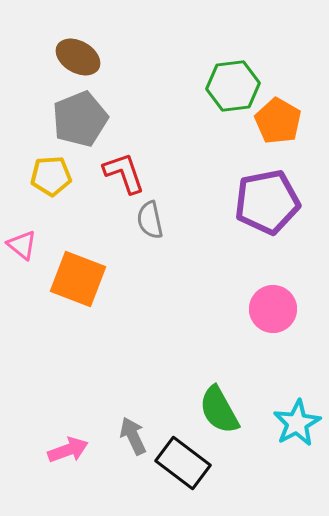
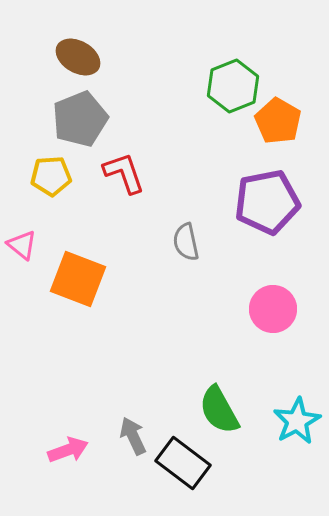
green hexagon: rotated 15 degrees counterclockwise
gray semicircle: moved 36 px right, 22 px down
cyan star: moved 2 px up
